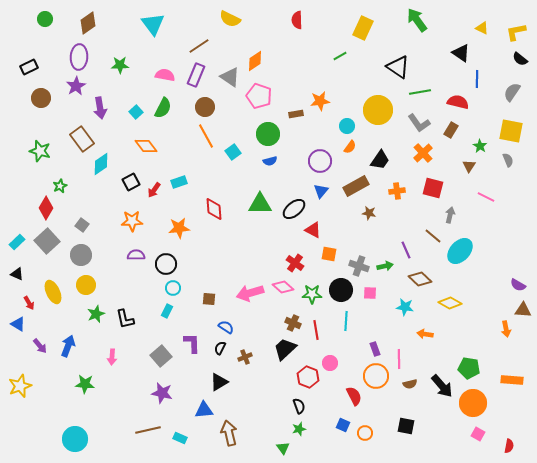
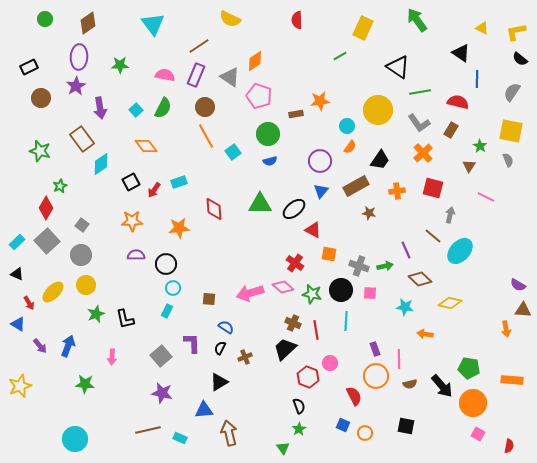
cyan square at (136, 112): moved 2 px up
yellow ellipse at (53, 292): rotated 70 degrees clockwise
green star at (312, 294): rotated 12 degrees clockwise
yellow diamond at (450, 303): rotated 15 degrees counterclockwise
green star at (299, 429): rotated 16 degrees counterclockwise
